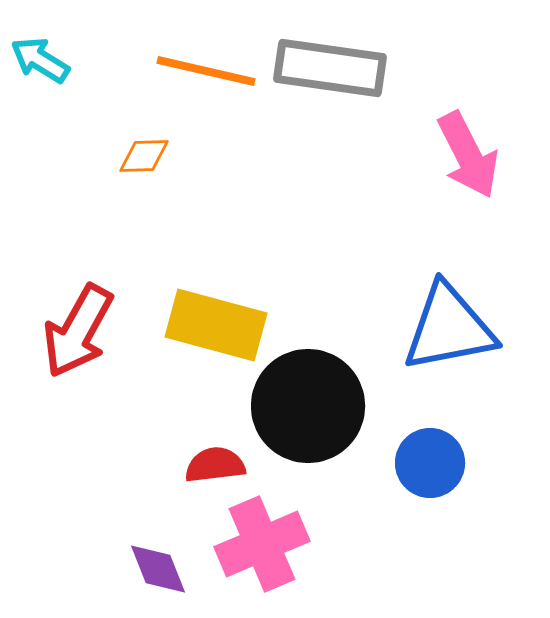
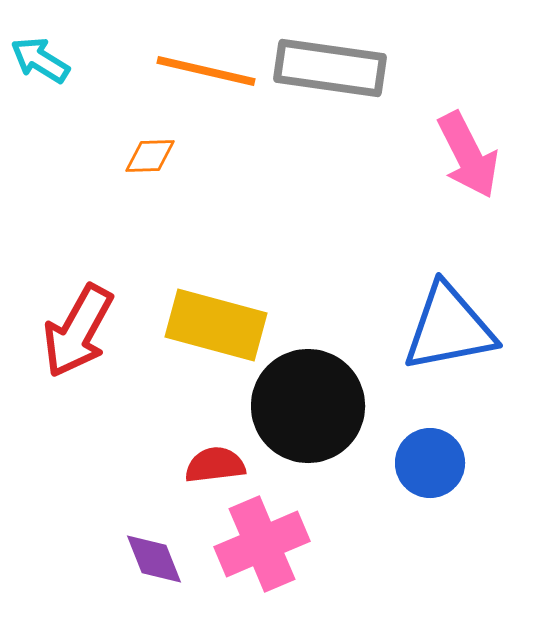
orange diamond: moved 6 px right
purple diamond: moved 4 px left, 10 px up
